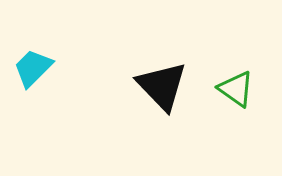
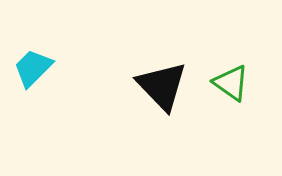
green triangle: moved 5 px left, 6 px up
